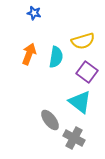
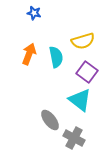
cyan semicircle: rotated 20 degrees counterclockwise
cyan triangle: moved 2 px up
